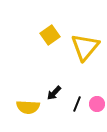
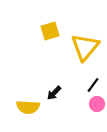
yellow square: moved 4 px up; rotated 18 degrees clockwise
black line: moved 16 px right, 19 px up; rotated 14 degrees clockwise
